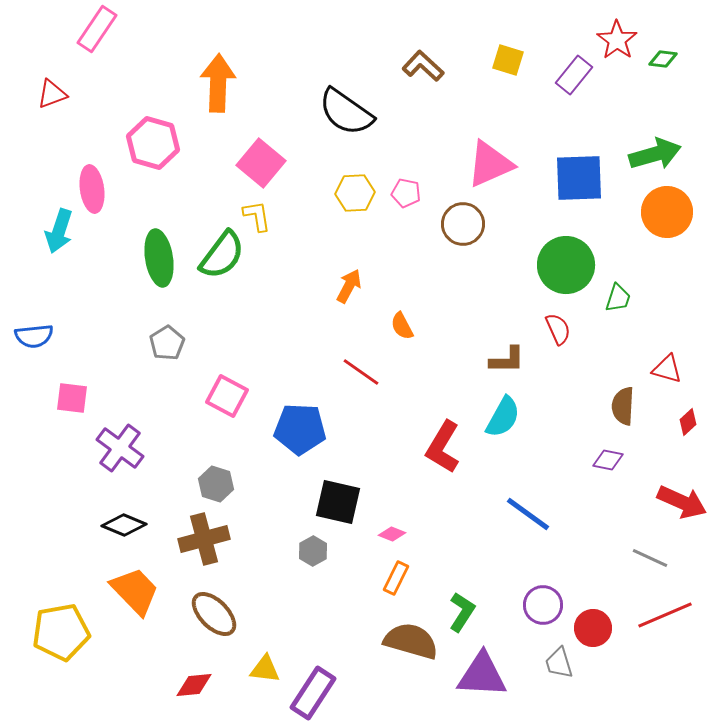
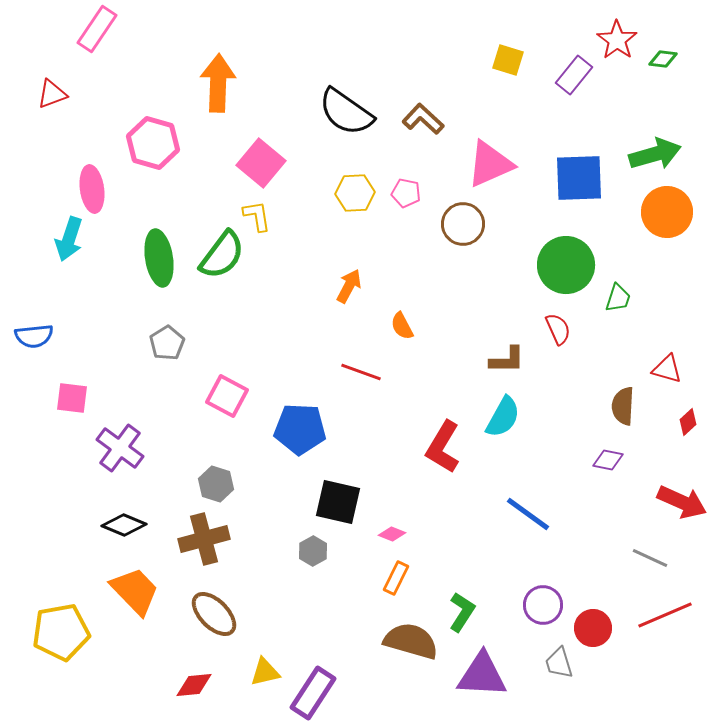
brown L-shape at (423, 66): moved 53 px down
cyan arrow at (59, 231): moved 10 px right, 8 px down
red line at (361, 372): rotated 15 degrees counterclockwise
yellow triangle at (265, 669): moved 3 px down; rotated 20 degrees counterclockwise
